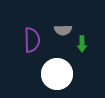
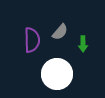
gray semicircle: moved 3 px left, 2 px down; rotated 48 degrees counterclockwise
green arrow: moved 1 px right
